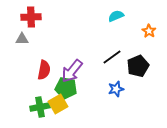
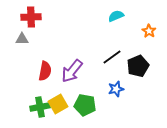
red semicircle: moved 1 px right, 1 px down
green pentagon: moved 19 px right, 17 px down
